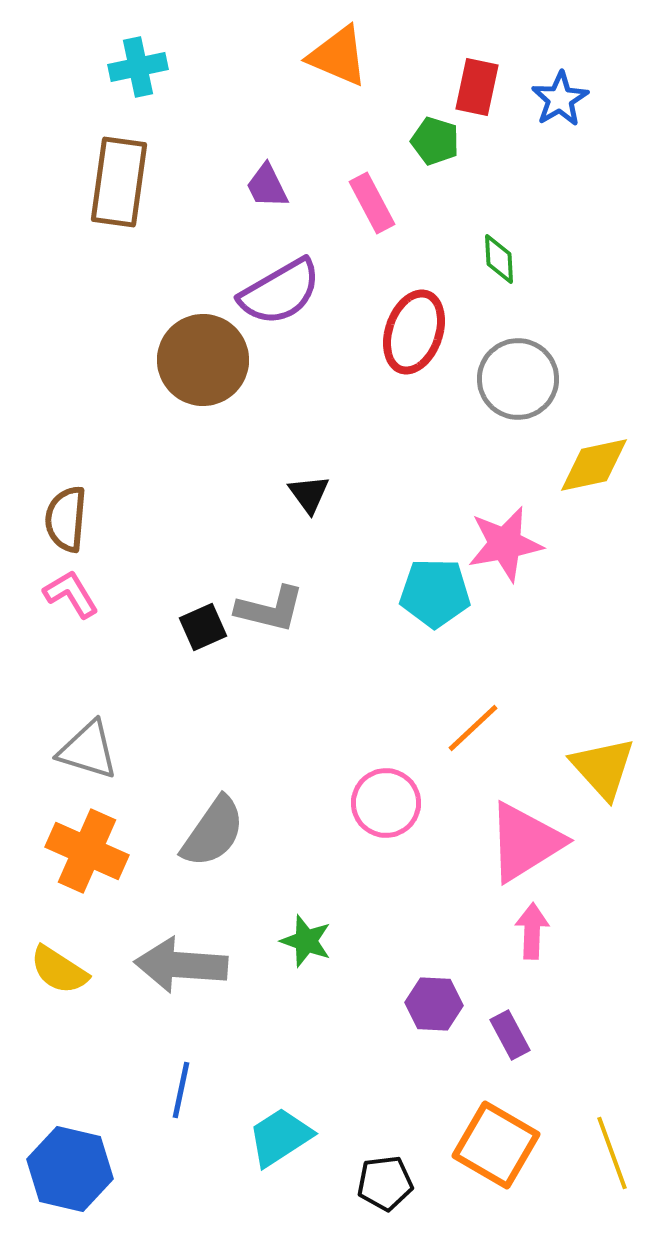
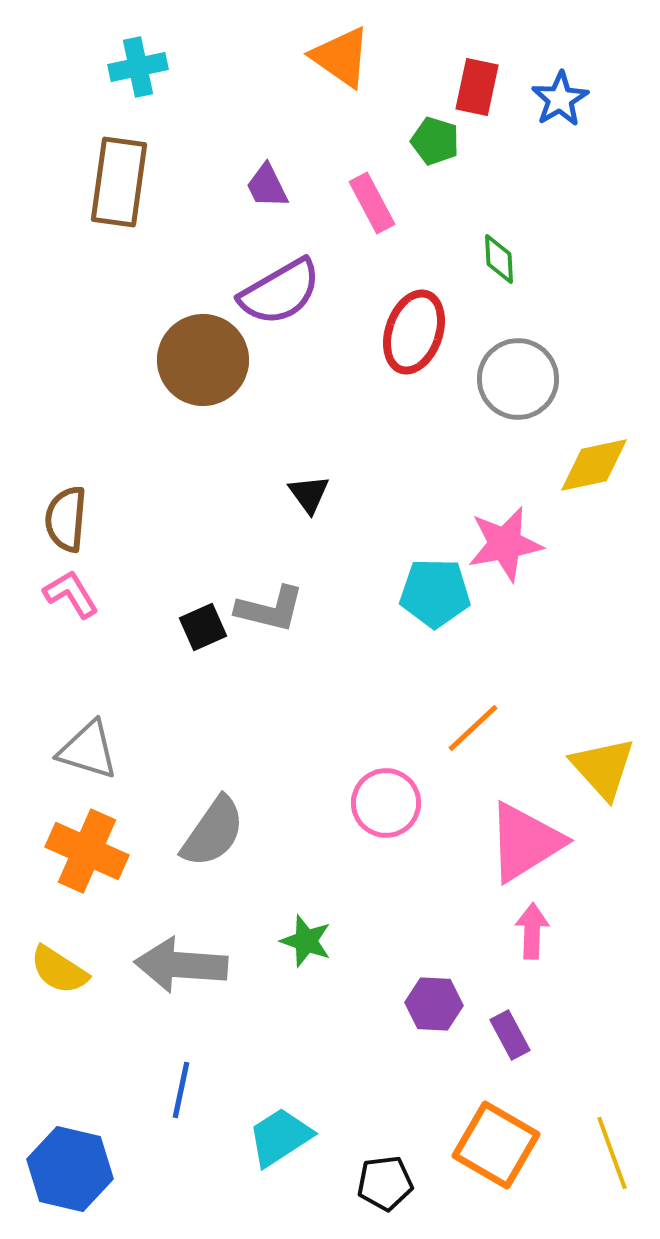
orange triangle: moved 3 px right, 1 px down; rotated 12 degrees clockwise
